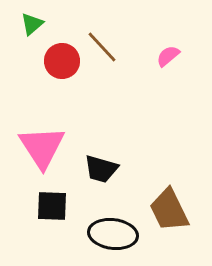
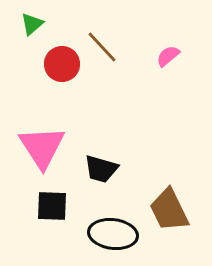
red circle: moved 3 px down
